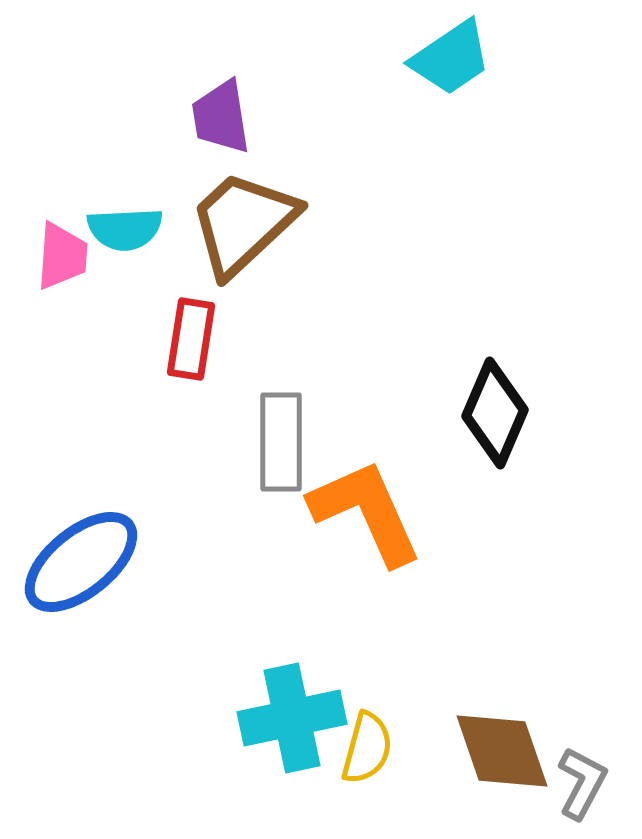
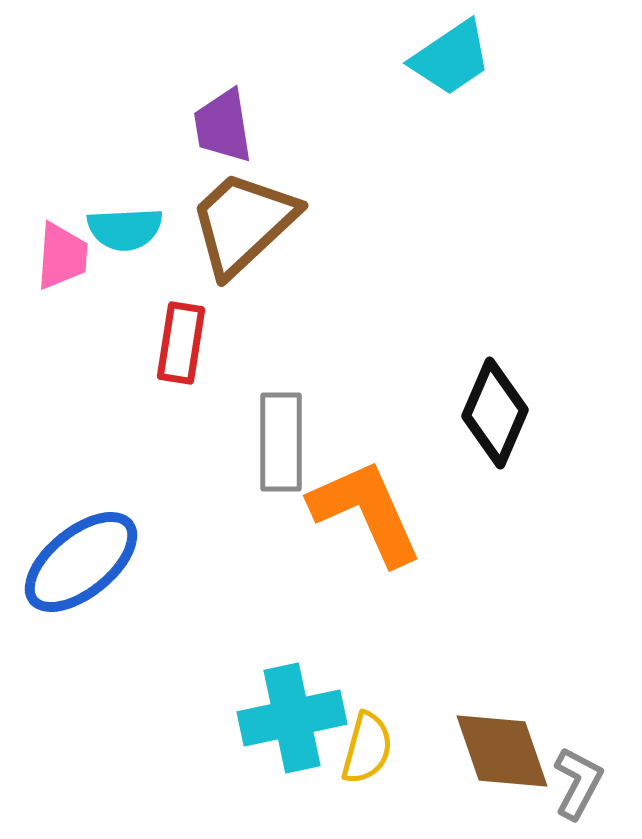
purple trapezoid: moved 2 px right, 9 px down
red rectangle: moved 10 px left, 4 px down
gray L-shape: moved 4 px left
